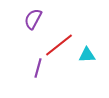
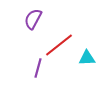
cyan triangle: moved 3 px down
